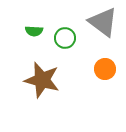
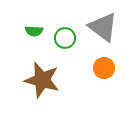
gray triangle: moved 5 px down
orange circle: moved 1 px left, 1 px up
